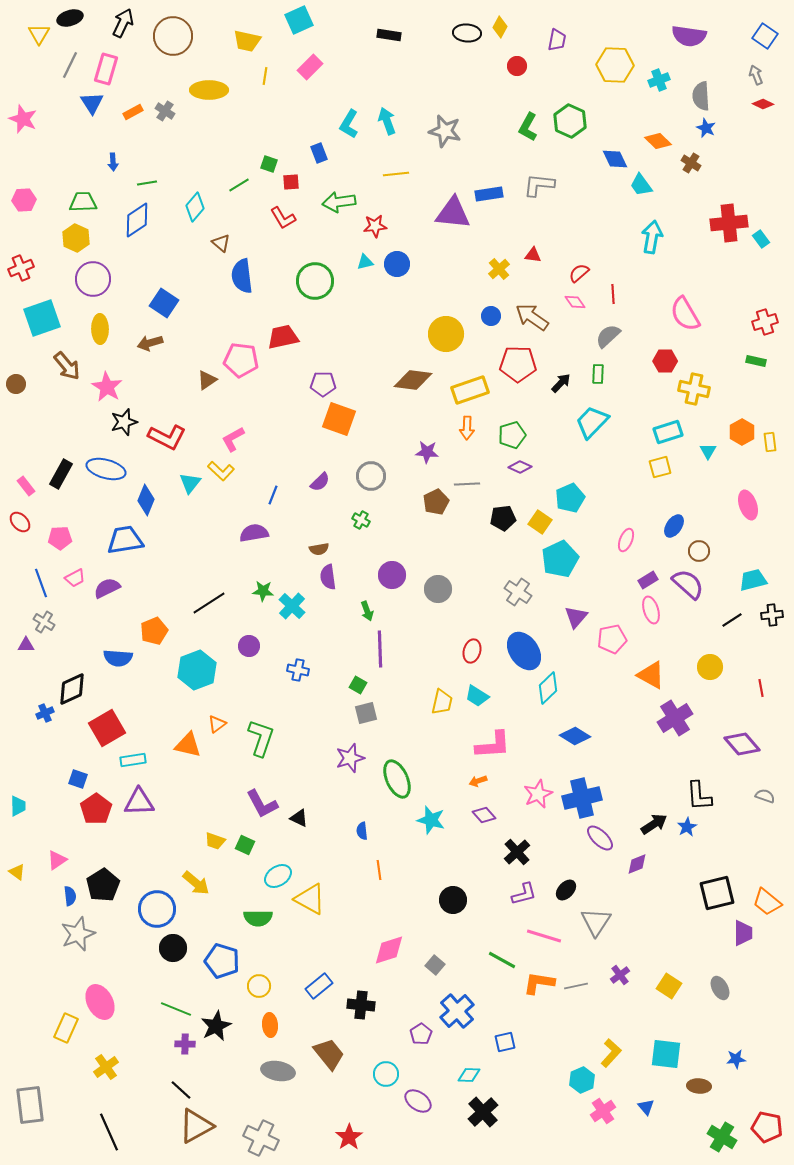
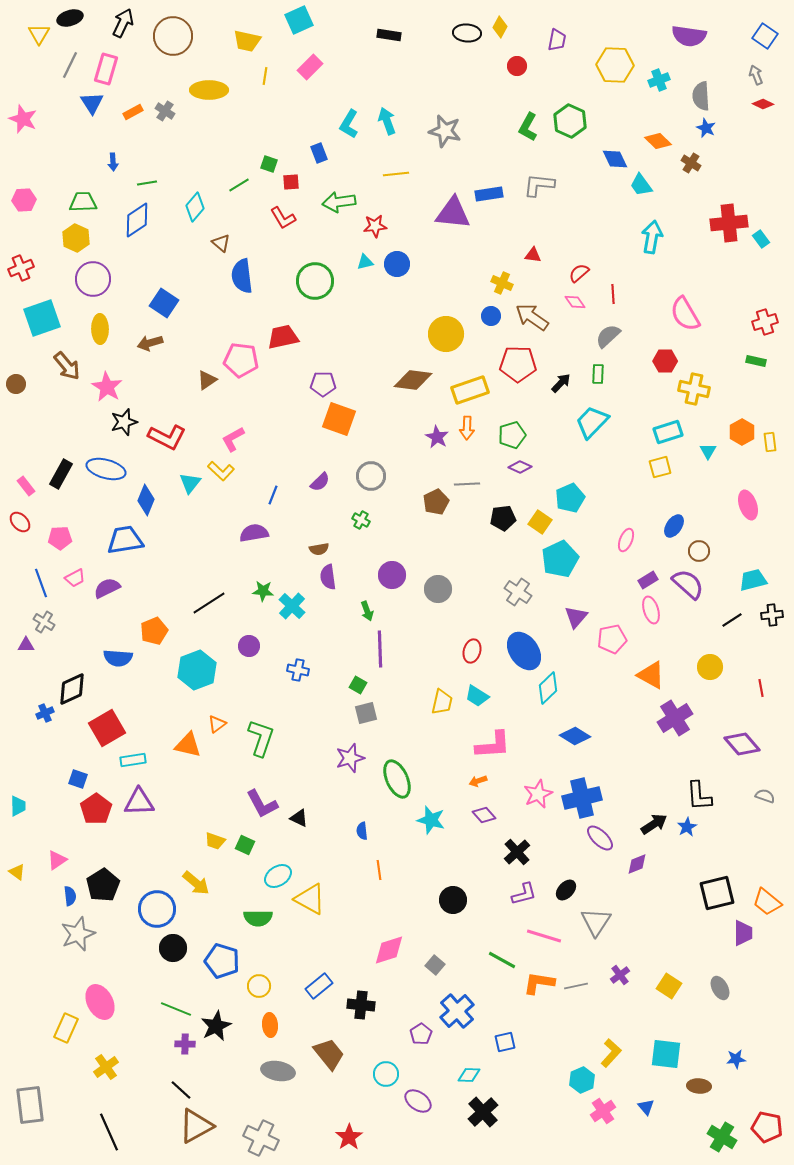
yellow cross at (499, 269): moved 3 px right, 14 px down; rotated 25 degrees counterclockwise
purple star at (427, 452): moved 10 px right, 15 px up; rotated 25 degrees clockwise
